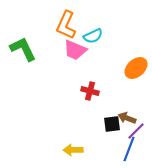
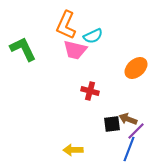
pink trapezoid: rotated 10 degrees counterclockwise
brown arrow: moved 1 px right, 1 px down
